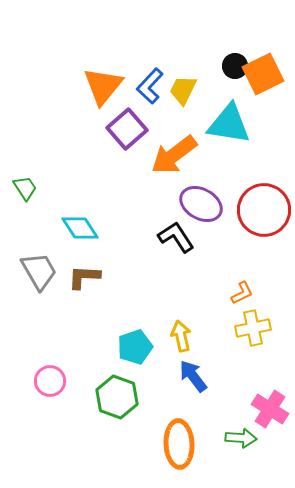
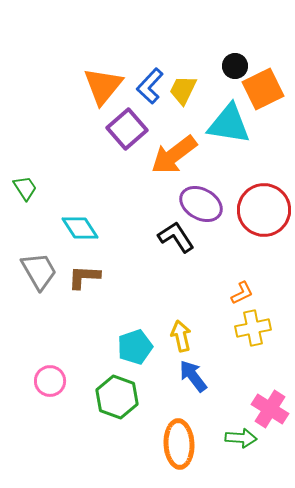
orange square: moved 15 px down
